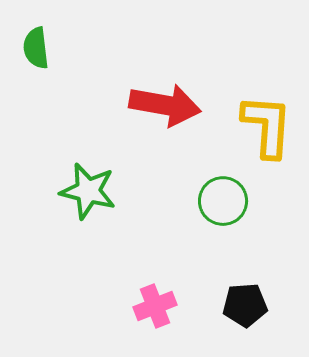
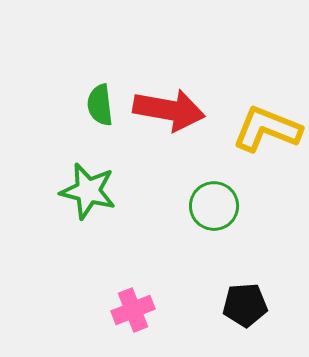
green semicircle: moved 64 px right, 57 px down
red arrow: moved 4 px right, 5 px down
yellow L-shape: moved 3 px down; rotated 72 degrees counterclockwise
green circle: moved 9 px left, 5 px down
pink cross: moved 22 px left, 4 px down
